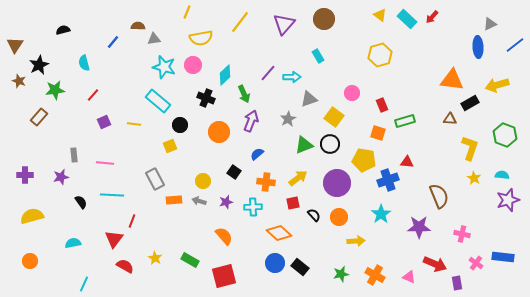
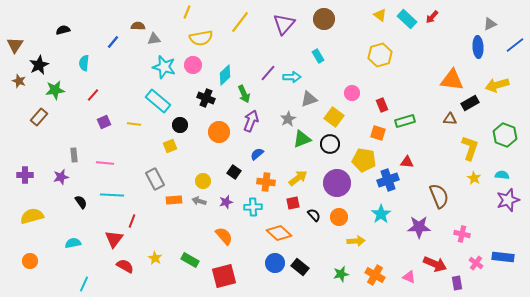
cyan semicircle at (84, 63): rotated 21 degrees clockwise
green triangle at (304, 145): moved 2 px left, 6 px up
